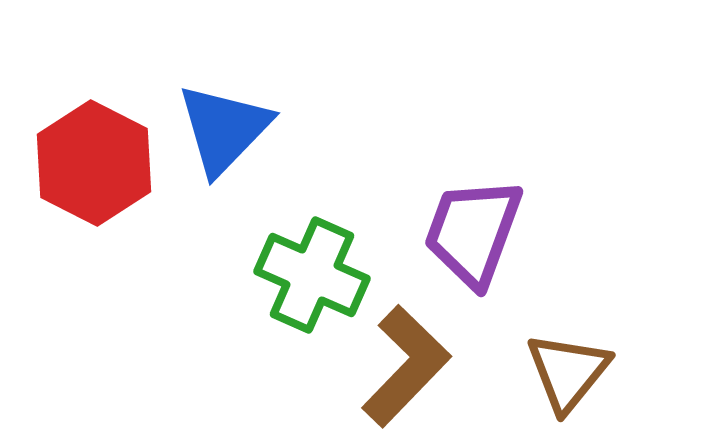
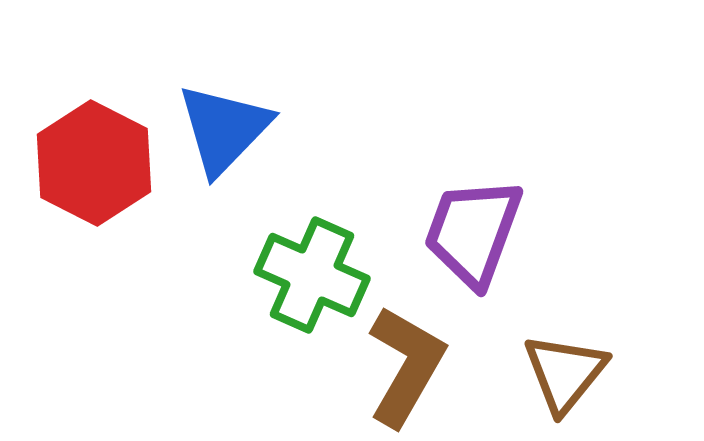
brown L-shape: rotated 14 degrees counterclockwise
brown triangle: moved 3 px left, 1 px down
